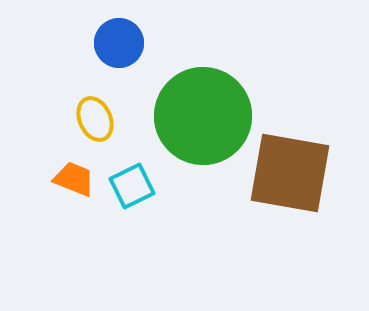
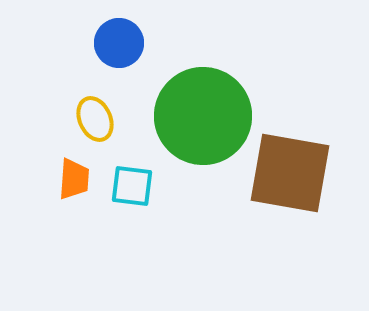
orange trapezoid: rotated 72 degrees clockwise
cyan square: rotated 33 degrees clockwise
